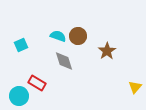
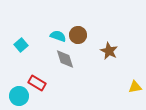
brown circle: moved 1 px up
cyan square: rotated 16 degrees counterclockwise
brown star: moved 2 px right; rotated 12 degrees counterclockwise
gray diamond: moved 1 px right, 2 px up
yellow triangle: rotated 40 degrees clockwise
